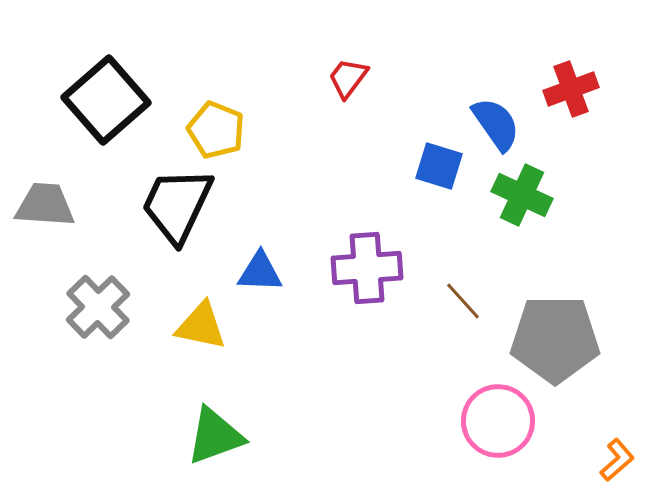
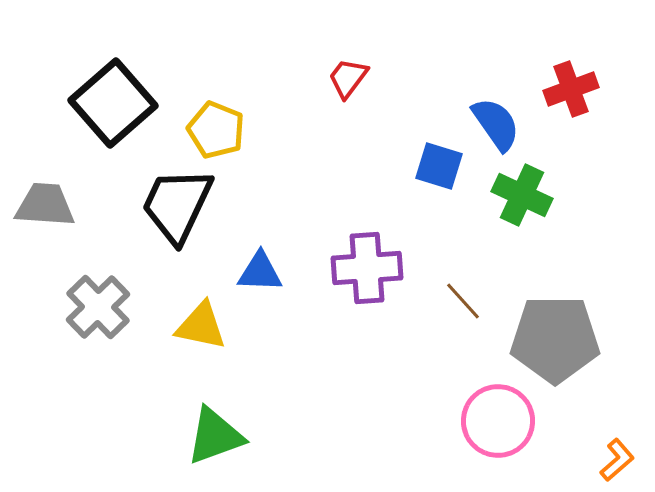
black square: moved 7 px right, 3 px down
